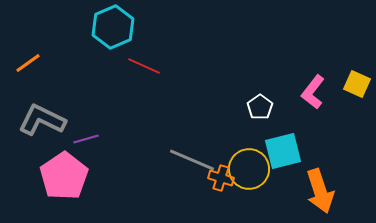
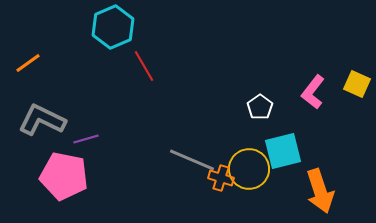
red line: rotated 36 degrees clockwise
pink pentagon: rotated 27 degrees counterclockwise
